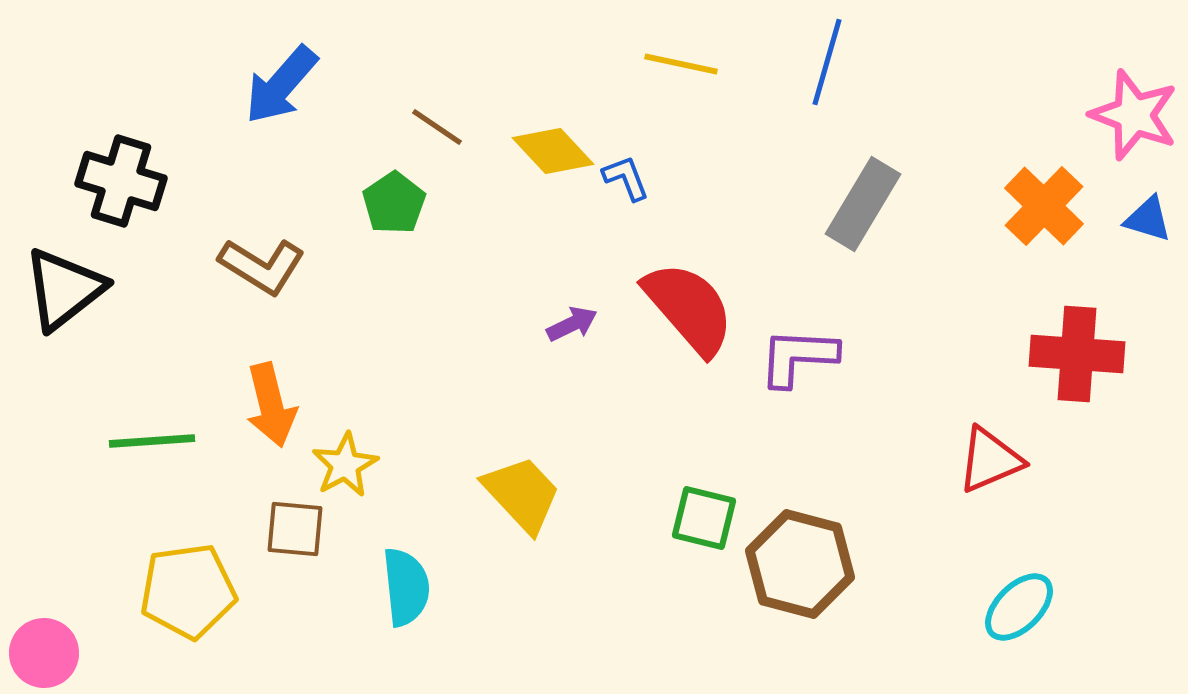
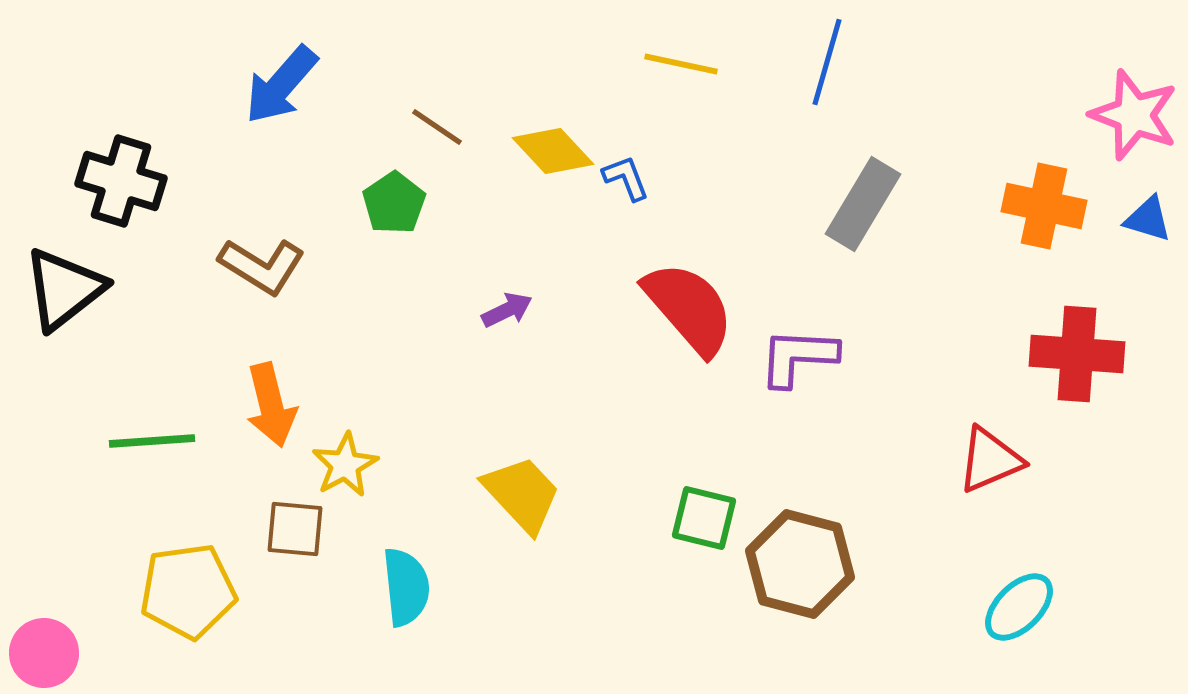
orange cross: rotated 32 degrees counterclockwise
purple arrow: moved 65 px left, 14 px up
